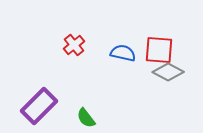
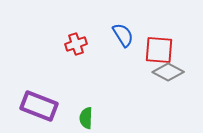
red cross: moved 2 px right, 1 px up; rotated 20 degrees clockwise
blue semicircle: moved 18 px up; rotated 45 degrees clockwise
purple rectangle: rotated 66 degrees clockwise
green semicircle: rotated 40 degrees clockwise
